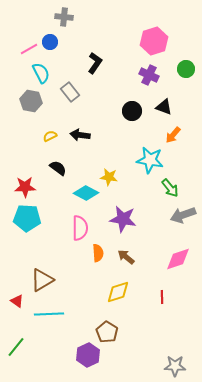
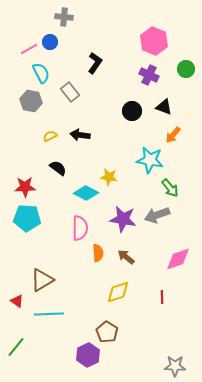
pink hexagon: rotated 20 degrees counterclockwise
gray arrow: moved 26 px left
